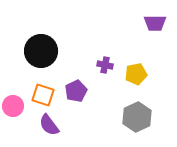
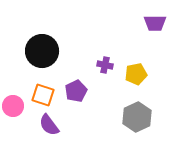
black circle: moved 1 px right
